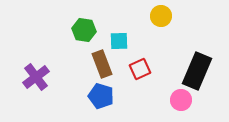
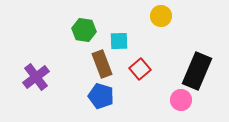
red square: rotated 15 degrees counterclockwise
